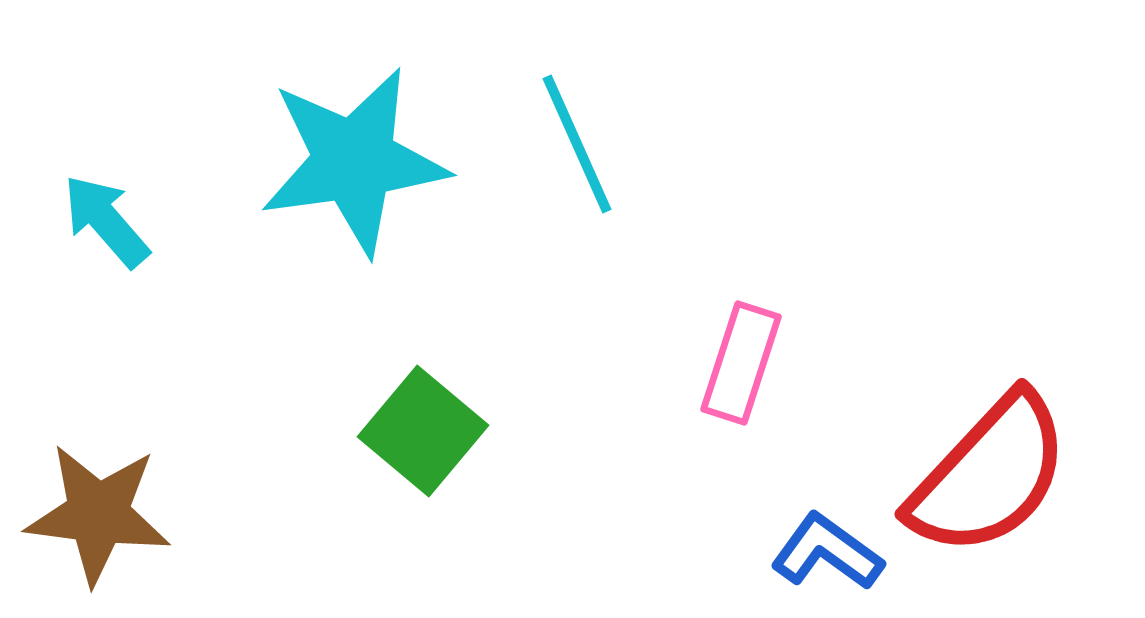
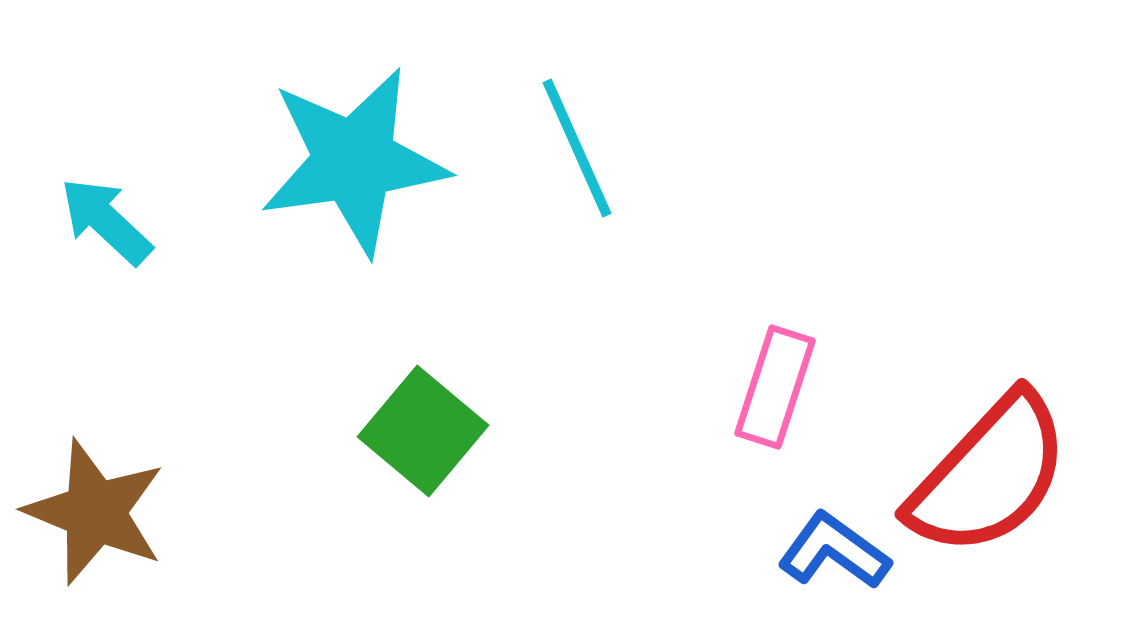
cyan line: moved 4 px down
cyan arrow: rotated 6 degrees counterclockwise
pink rectangle: moved 34 px right, 24 px down
brown star: moved 3 px left, 2 px up; rotated 15 degrees clockwise
blue L-shape: moved 7 px right, 1 px up
